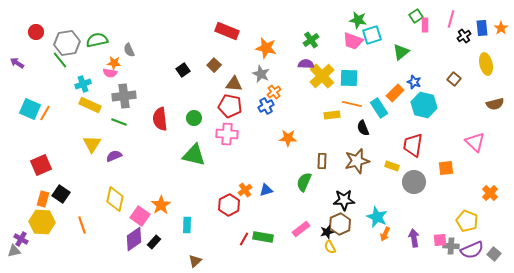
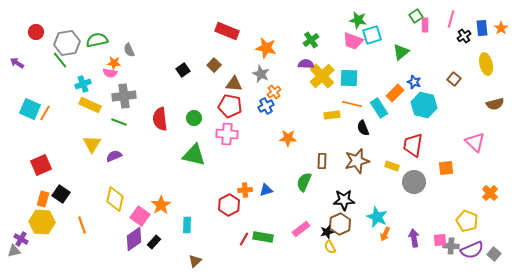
orange cross at (245, 190): rotated 32 degrees clockwise
